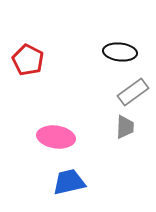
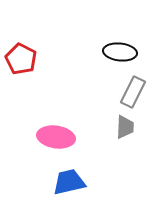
red pentagon: moved 7 px left, 1 px up
gray rectangle: rotated 28 degrees counterclockwise
